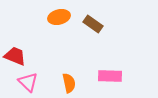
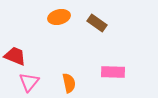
brown rectangle: moved 4 px right, 1 px up
pink rectangle: moved 3 px right, 4 px up
pink triangle: moved 1 px right; rotated 25 degrees clockwise
